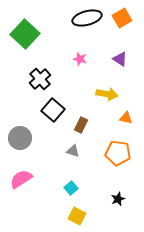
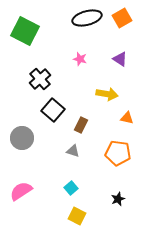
green square: moved 3 px up; rotated 16 degrees counterclockwise
orange triangle: moved 1 px right
gray circle: moved 2 px right
pink semicircle: moved 12 px down
